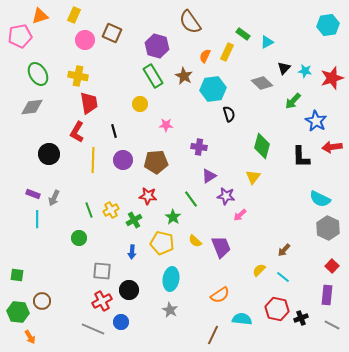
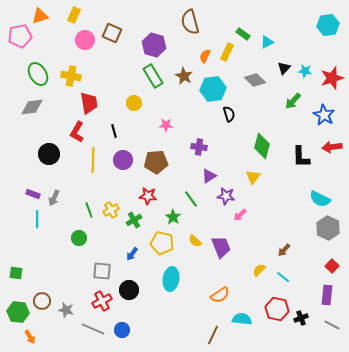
brown semicircle at (190, 22): rotated 20 degrees clockwise
purple hexagon at (157, 46): moved 3 px left, 1 px up
yellow cross at (78, 76): moved 7 px left
gray diamond at (262, 83): moved 7 px left, 3 px up
yellow circle at (140, 104): moved 6 px left, 1 px up
blue star at (316, 121): moved 8 px right, 6 px up
blue arrow at (132, 252): moved 2 px down; rotated 32 degrees clockwise
green square at (17, 275): moved 1 px left, 2 px up
gray star at (170, 310): moved 104 px left; rotated 14 degrees counterclockwise
blue circle at (121, 322): moved 1 px right, 8 px down
